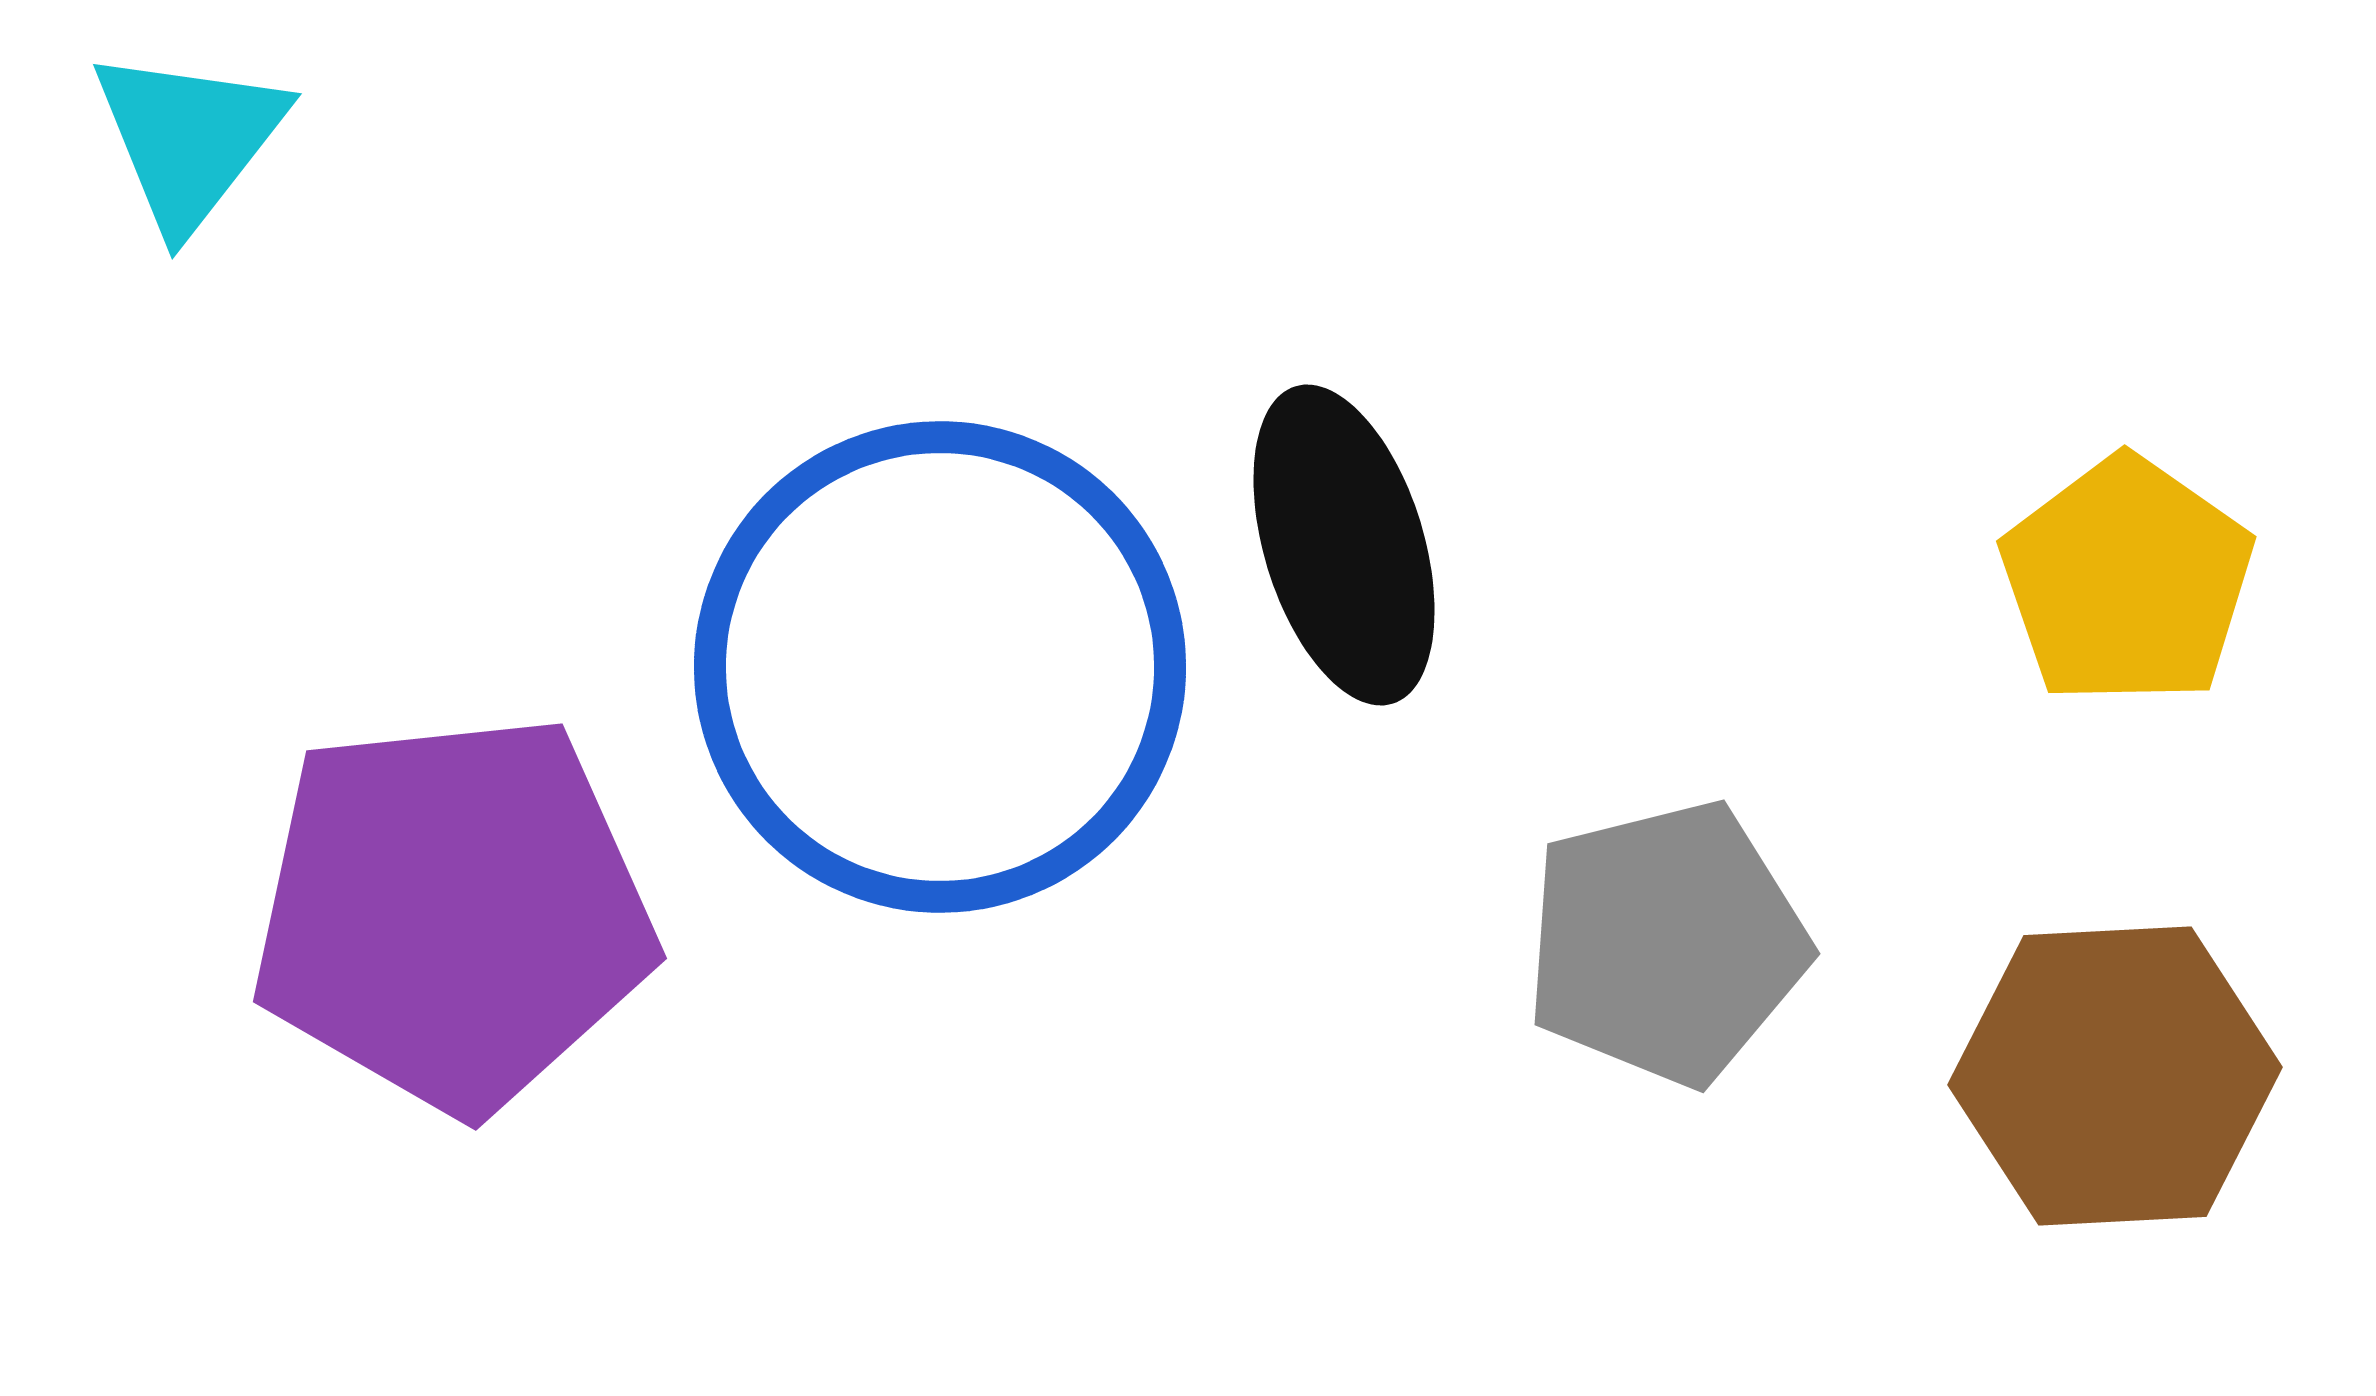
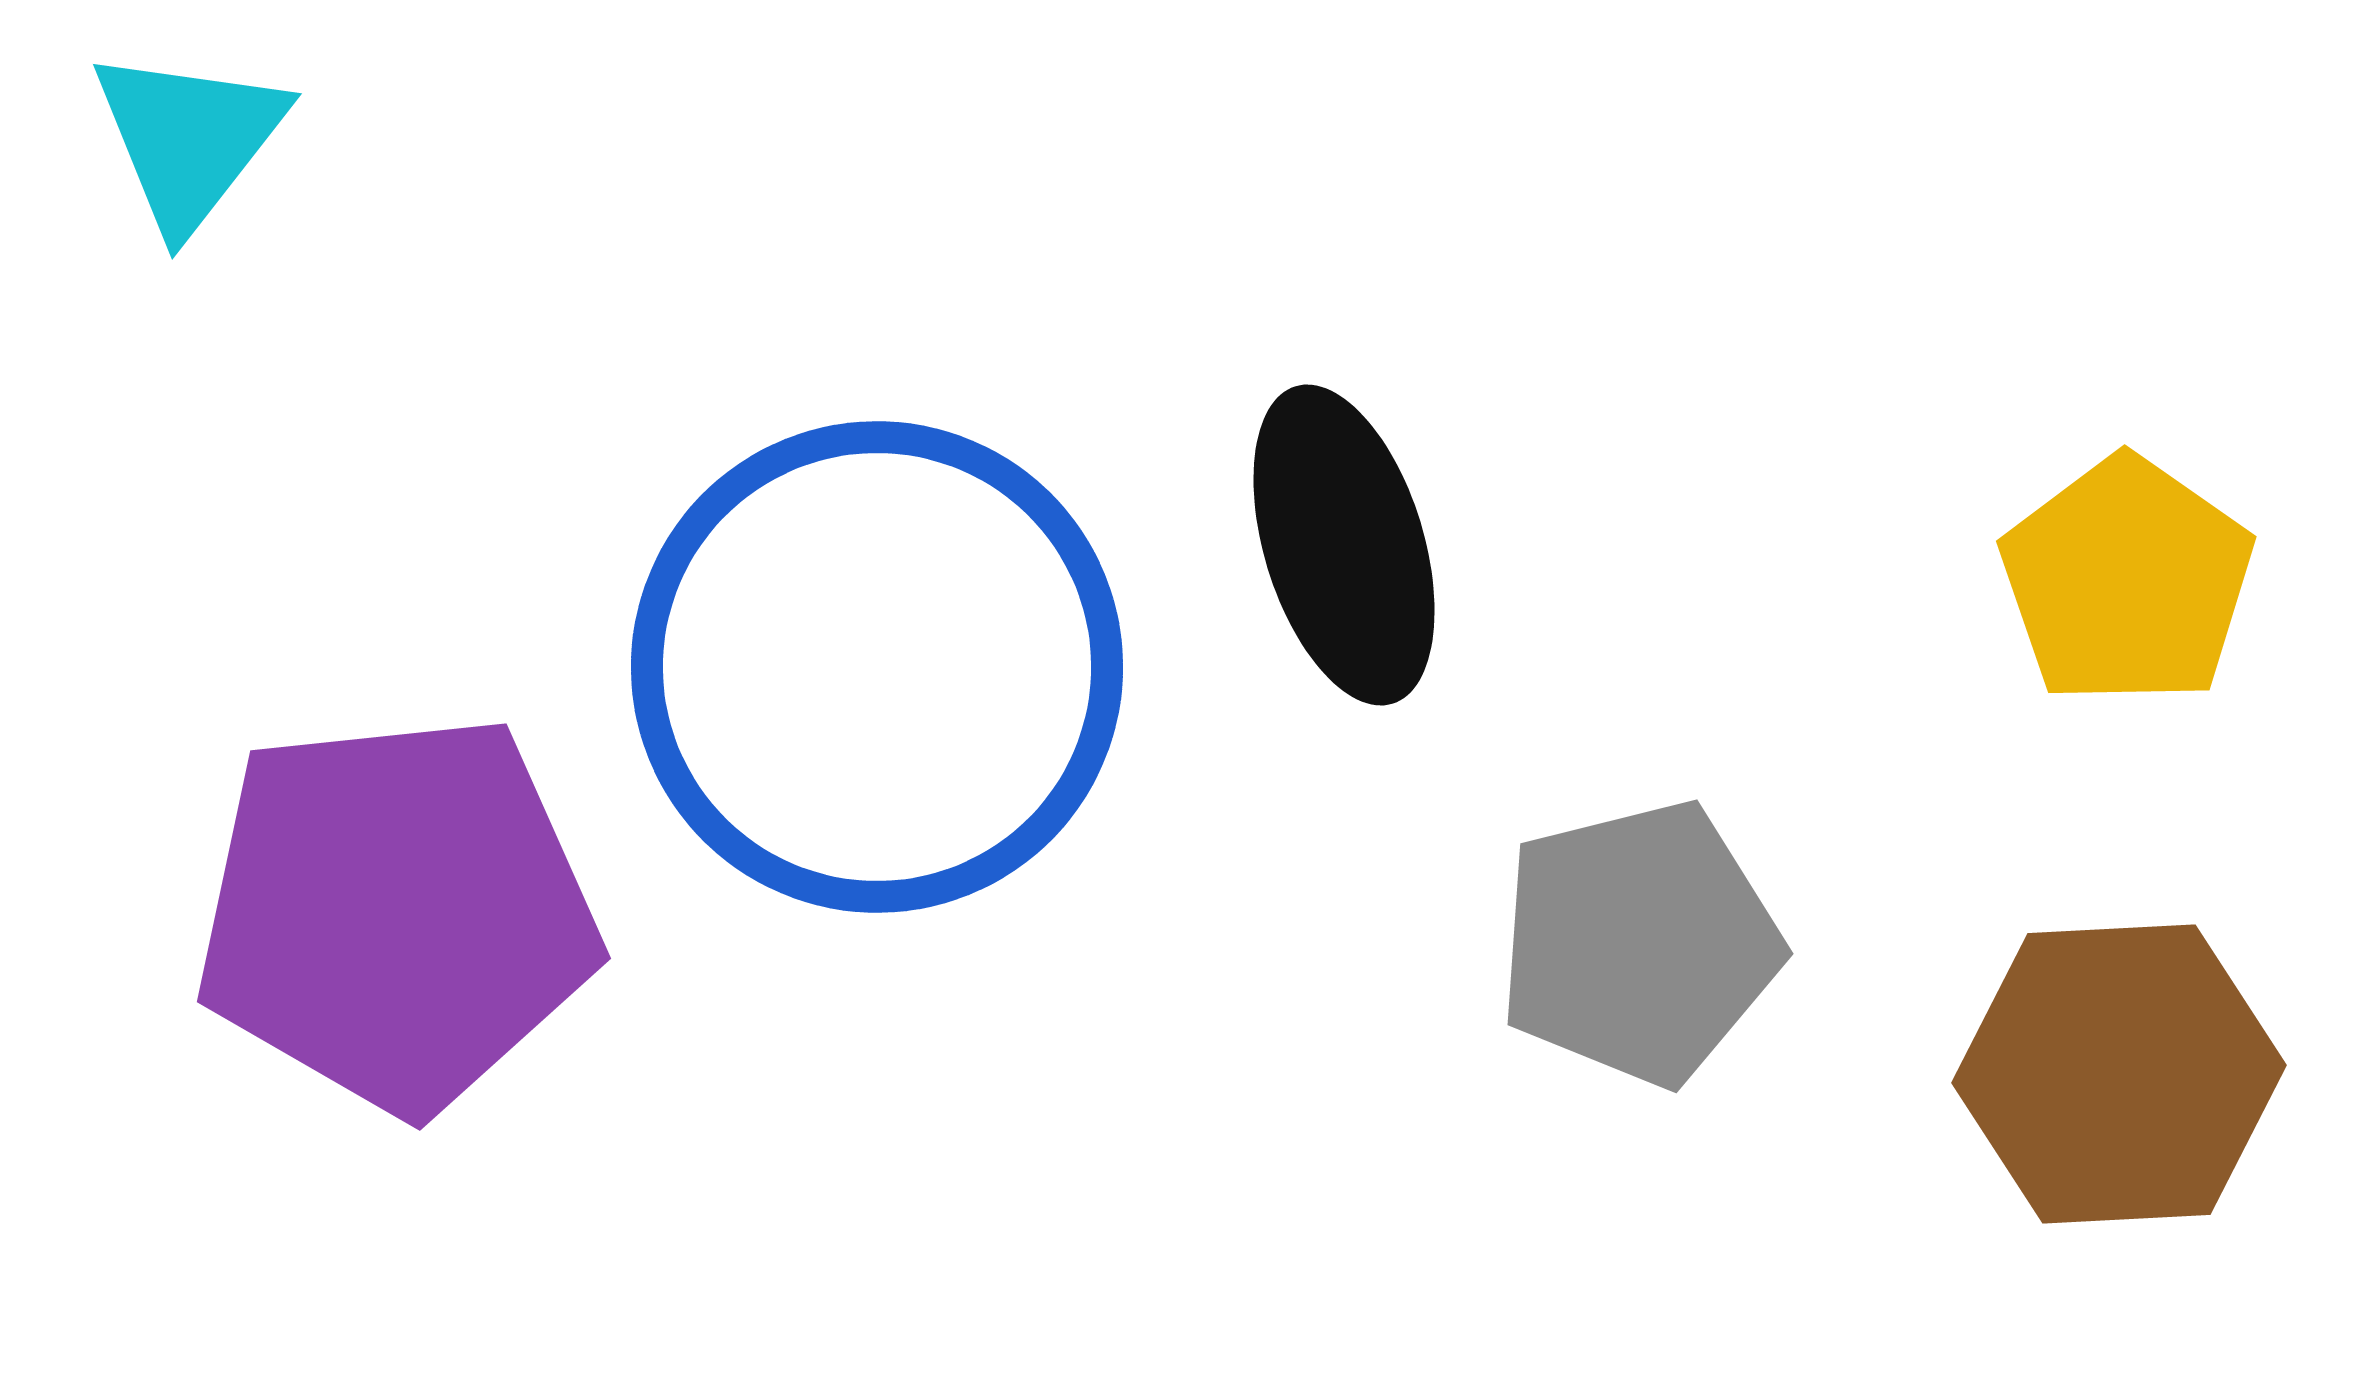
blue circle: moved 63 px left
purple pentagon: moved 56 px left
gray pentagon: moved 27 px left
brown hexagon: moved 4 px right, 2 px up
